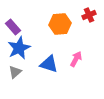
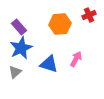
purple rectangle: moved 6 px right
blue star: moved 2 px right
